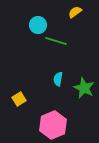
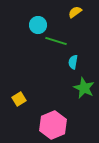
cyan semicircle: moved 15 px right, 17 px up
